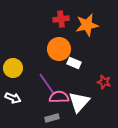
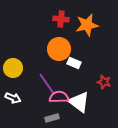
red cross: rotated 14 degrees clockwise
white triangle: rotated 35 degrees counterclockwise
